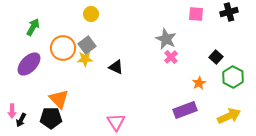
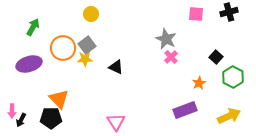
purple ellipse: rotated 30 degrees clockwise
